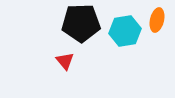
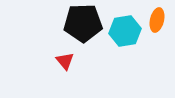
black pentagon: moved 2 px right
